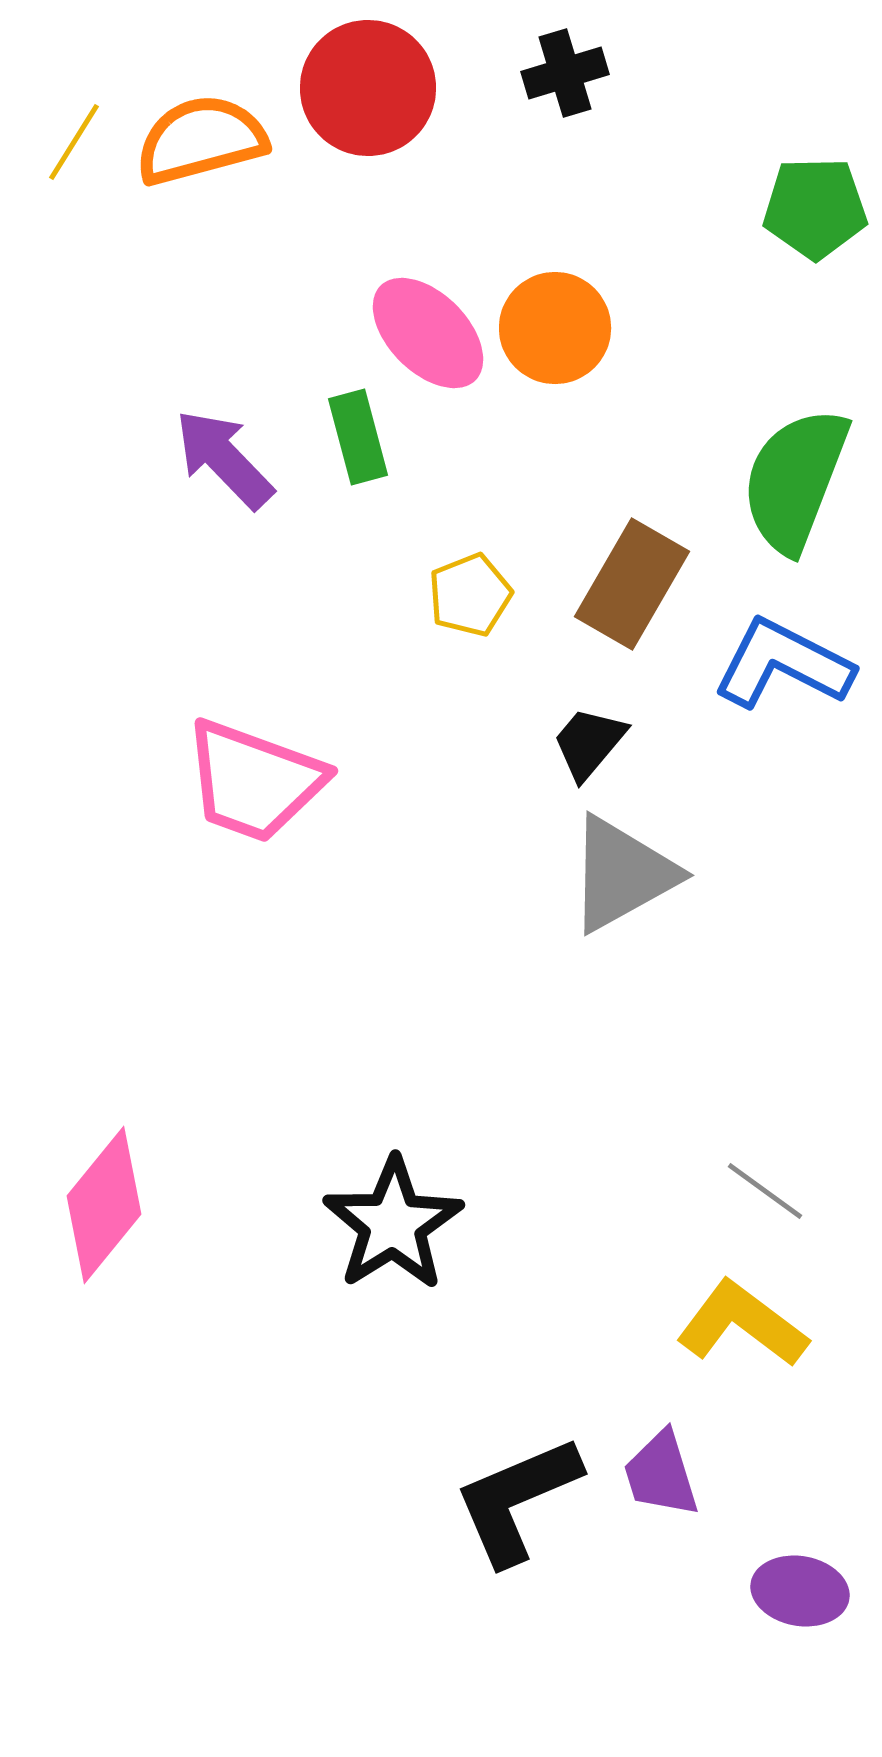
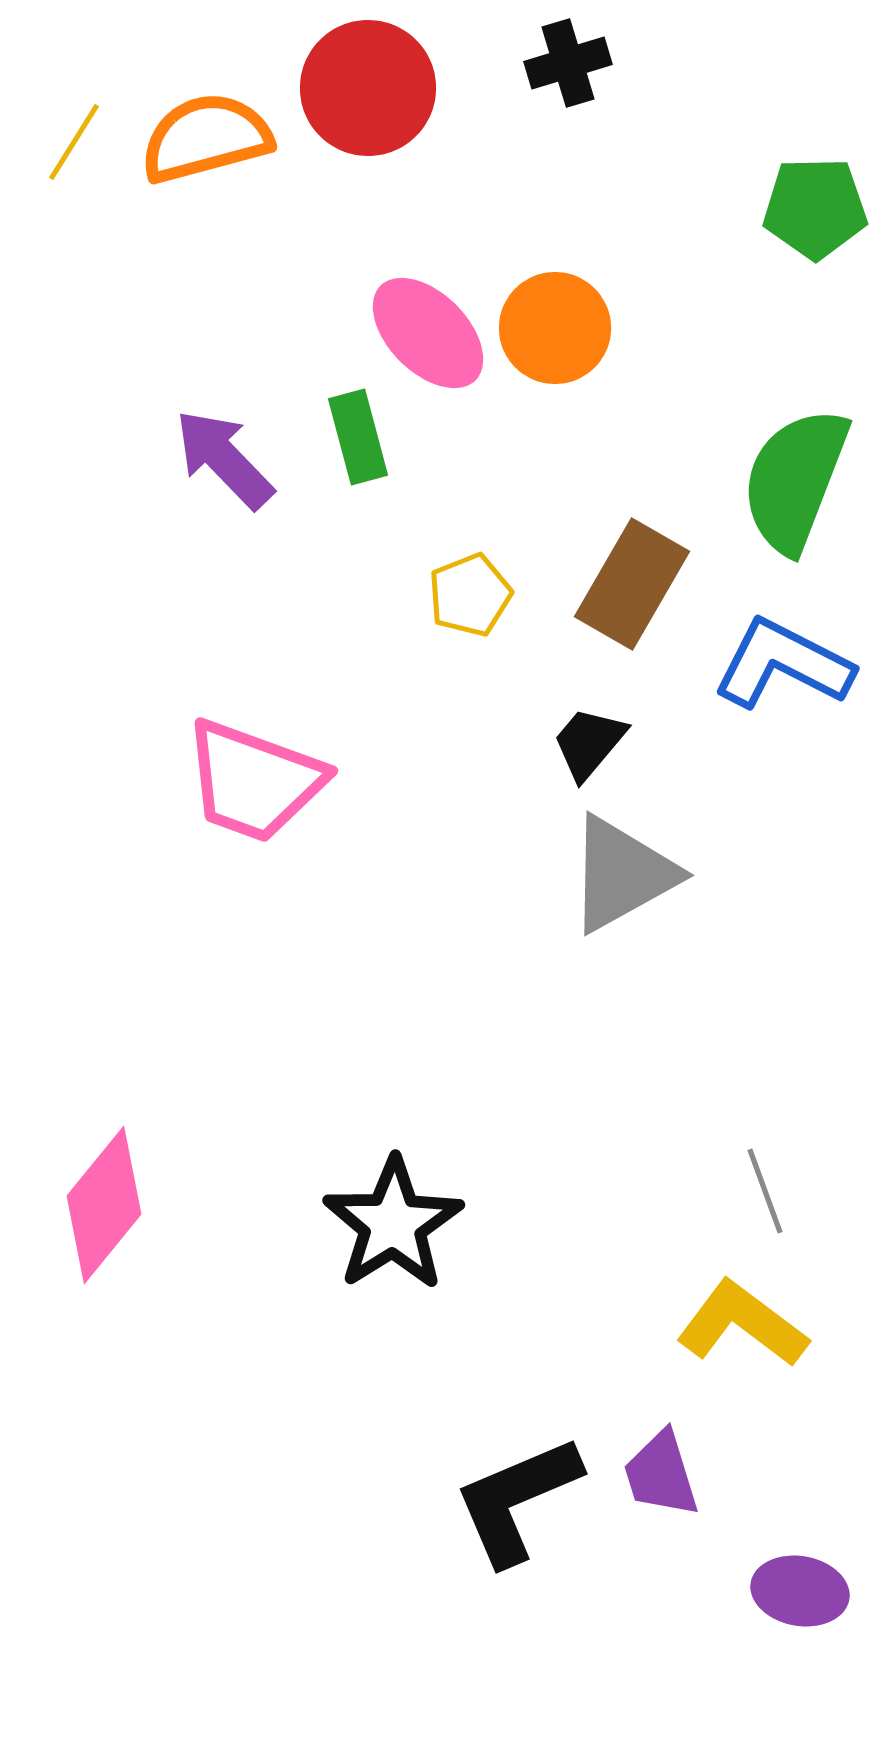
black cross: moved 3 px right, 10 px up
orange semicircle: moved 5 px right, 2 px up
gray line: rotated 34 degrees clockwise
